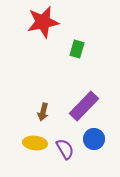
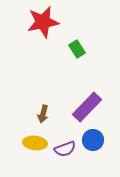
green rectangle: rotated 48 degrees counterclockwise
purple rectangle: moved 3 px right, 1 px down
brown arrow: moved 2 px down
blue circle: moved 1 px left, 1 px down
purple semicircle: rotated 100 degrees clockwise
